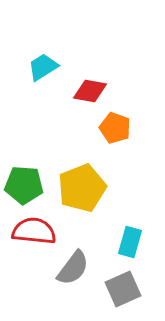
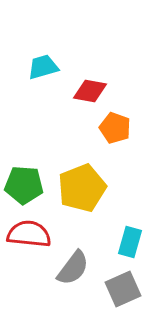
cyan trapezoid: rotated 16 degrees clockwise
red semicircle: moved 5 px left, 3 px down
